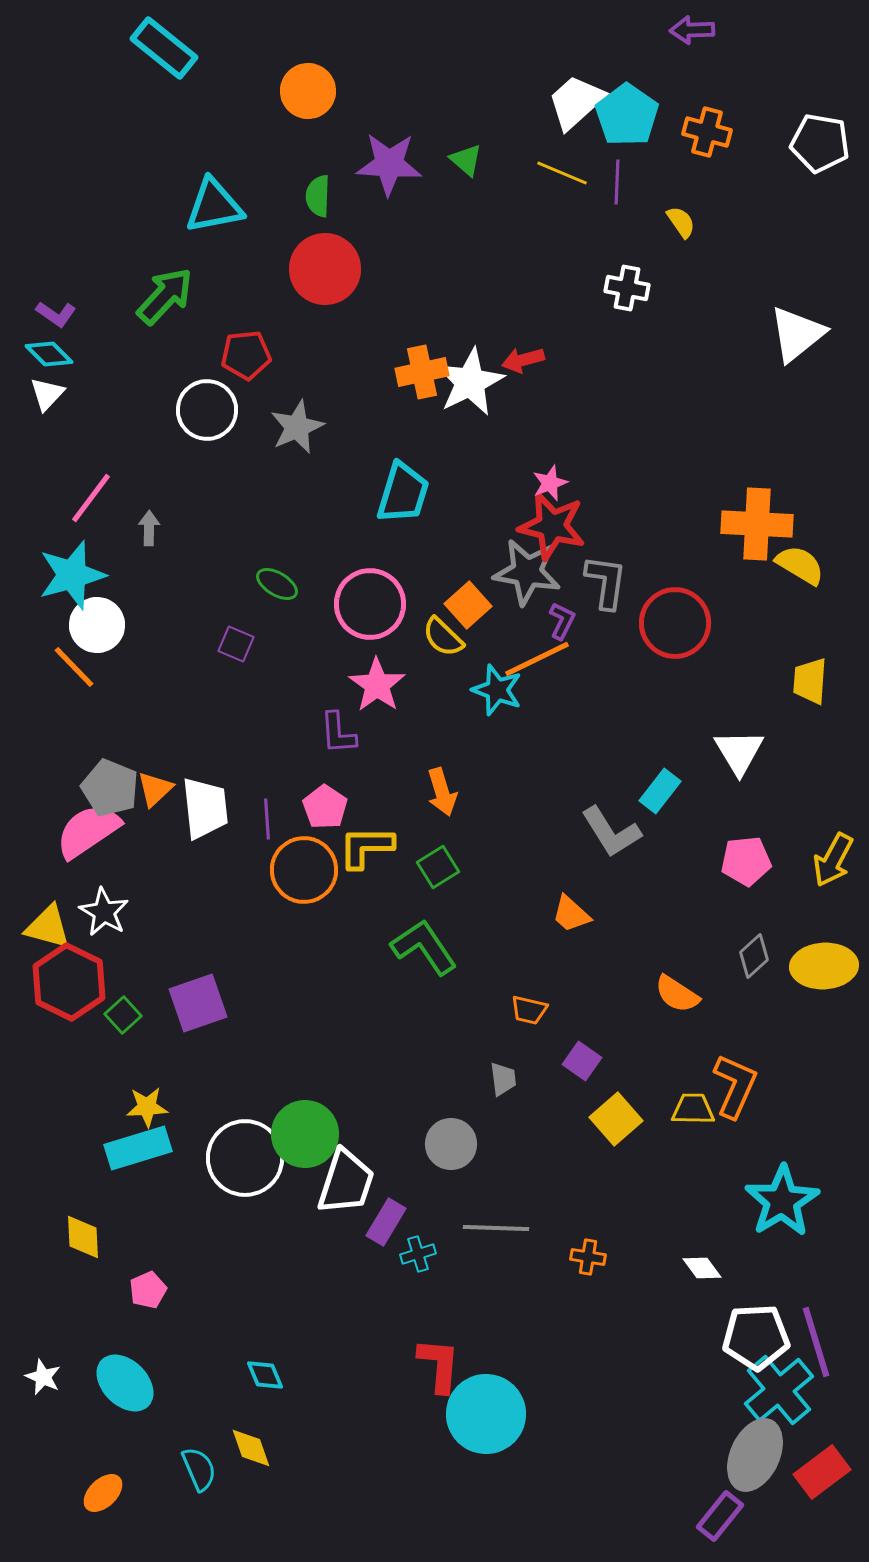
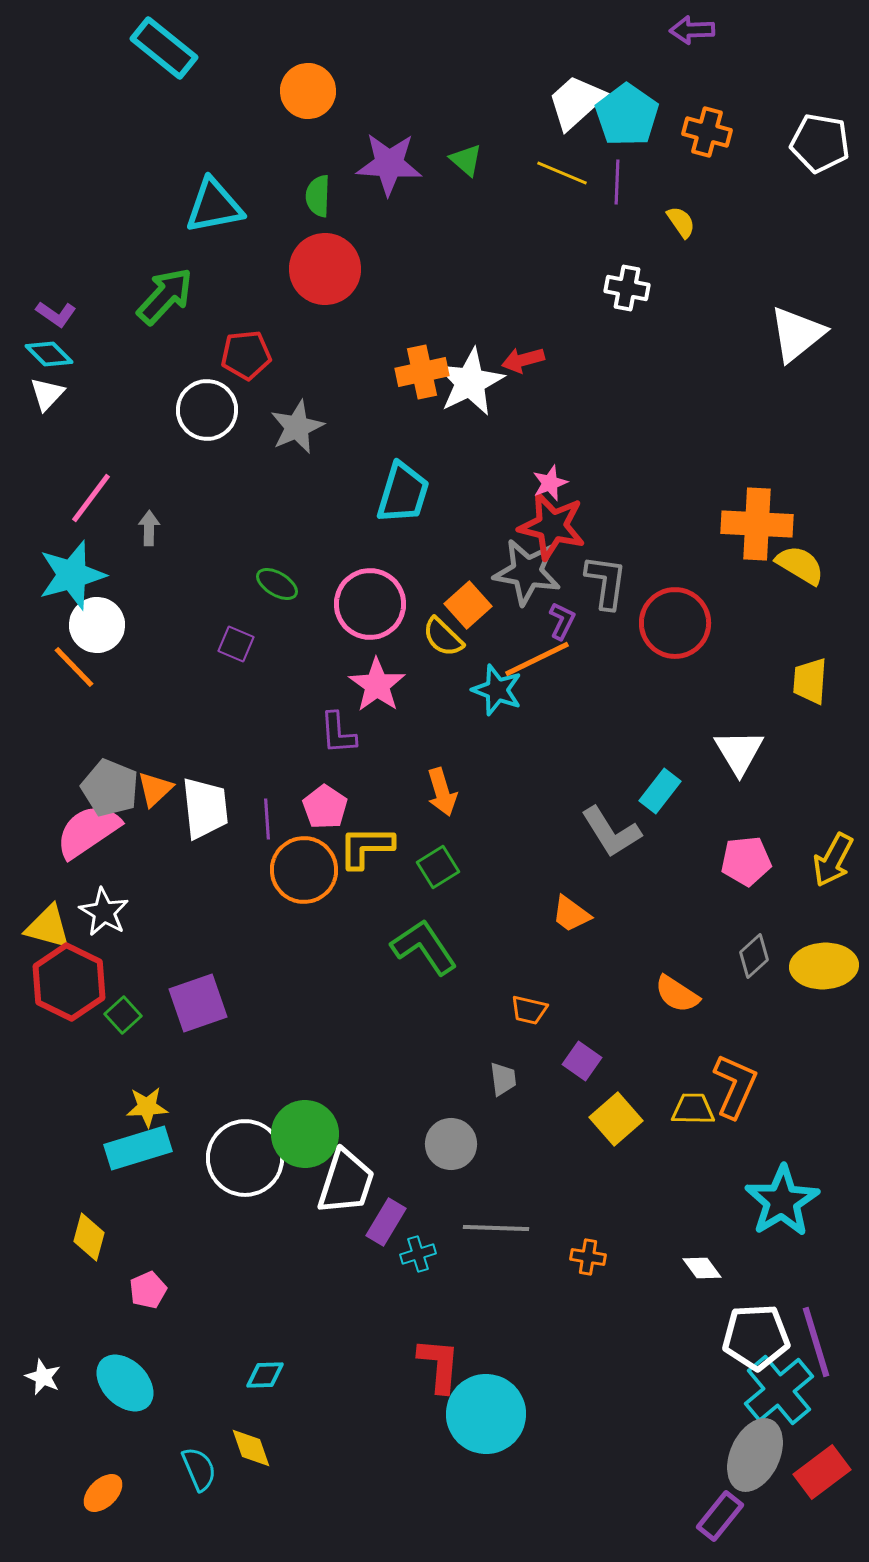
orange trapezoid at (571, 914): rotated 6 degrees counterclockwise
yellow diamond at (83, 1237): moved 6 px right; rotated 18 degrees clockwise
cyan diamond at (265, 1375): rotated 69 degrees counterclockwise
